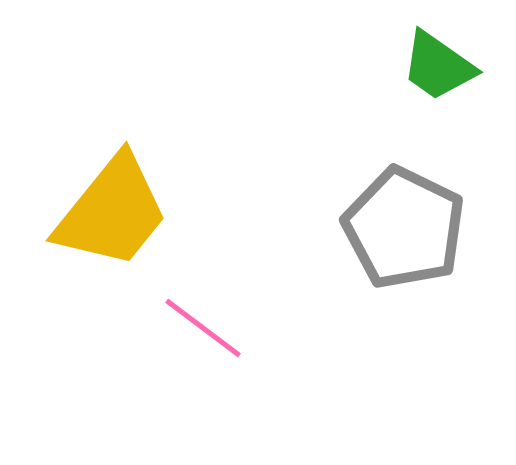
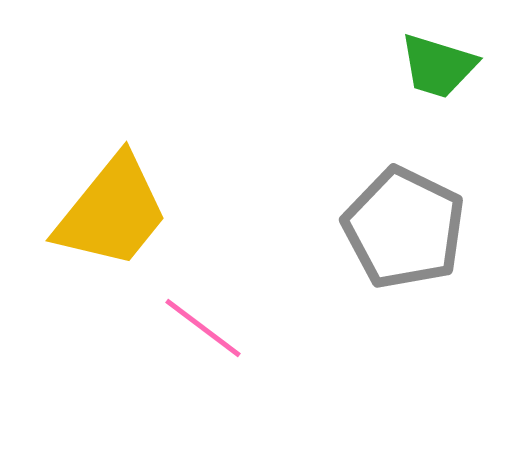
green trapezoid: rotated 18 degrees counterclockwise
